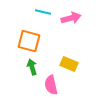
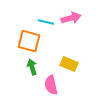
cyan line: moved 3 px right, 10 px down
